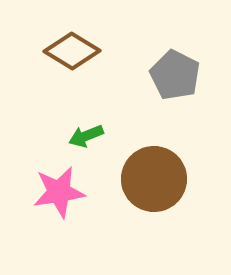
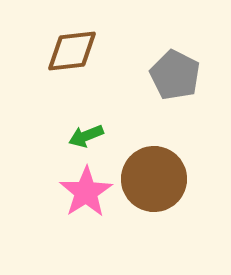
brown diamond: rotated 38 degrees counterclockwise
pink star: moved 27 px right; rotated 24 degrees counterclockwise
